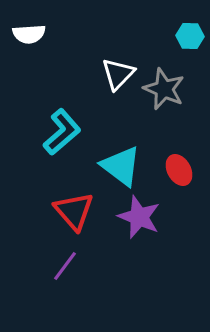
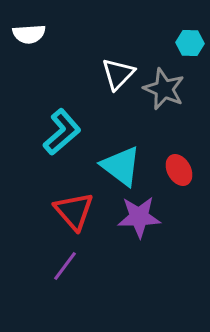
cyan hexagon: moved 7 px down
purple star: rotated 24 degrees counterclockwise
